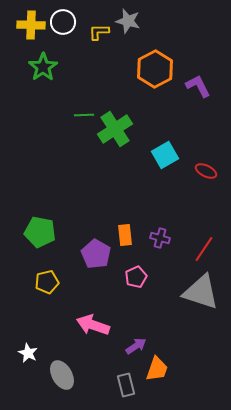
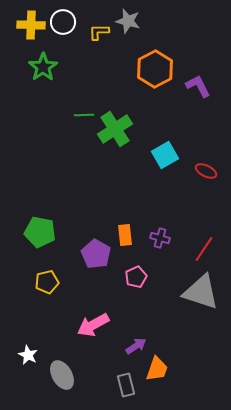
pink arrow: rotated 48 degrees counterclockwise
white star: moved 2 px down
